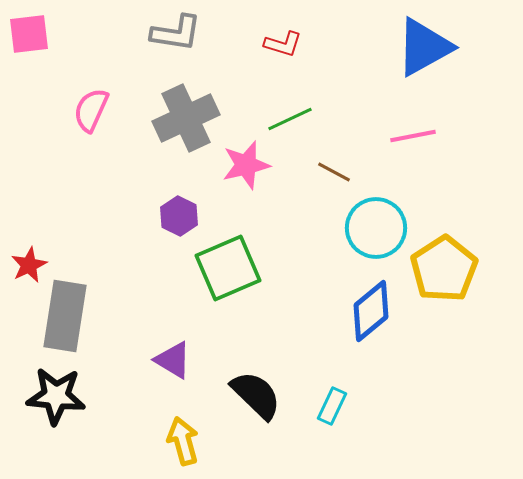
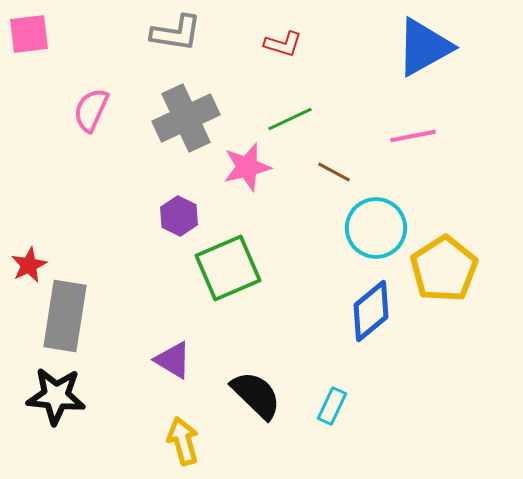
pink star: moved 1 px right, 2 px down
